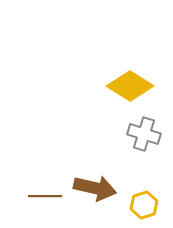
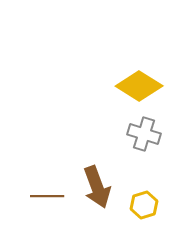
yellow diamond: moved 9 px right
brown arrow: moved 2 px right, 1 px up; rotated 57 degrees clockwise
brown line: moved 2 px right
